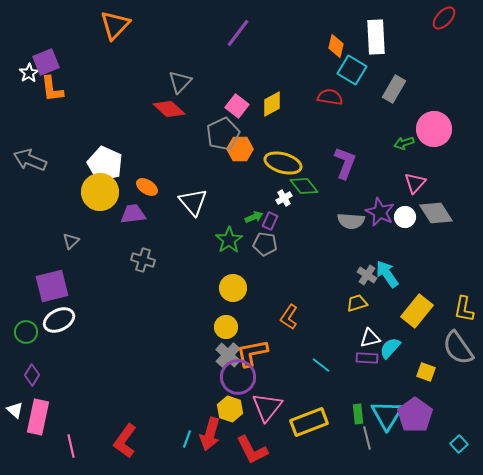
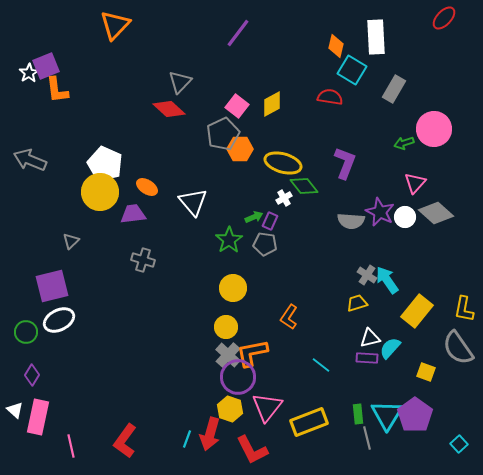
purple square at (46, 62): moved 4 px down
orange L-shape at (52, 89): moved 5 px right, 1 px down
gray diamond at (436, 213): rotated 16 degrees counterclockwise
cyan arrow at (387, 274): moved 6 px down
